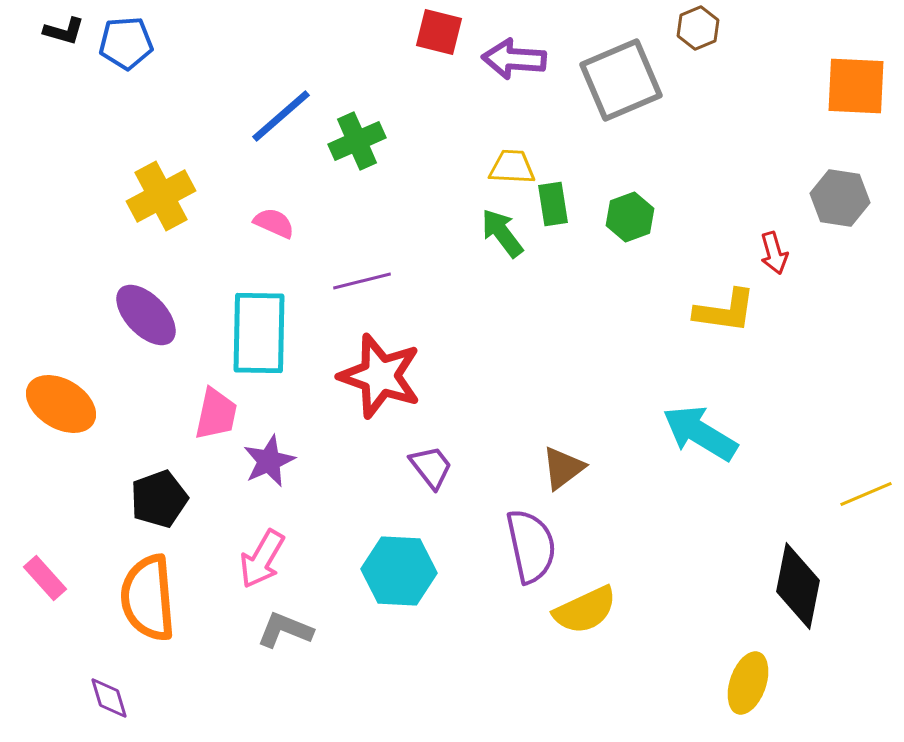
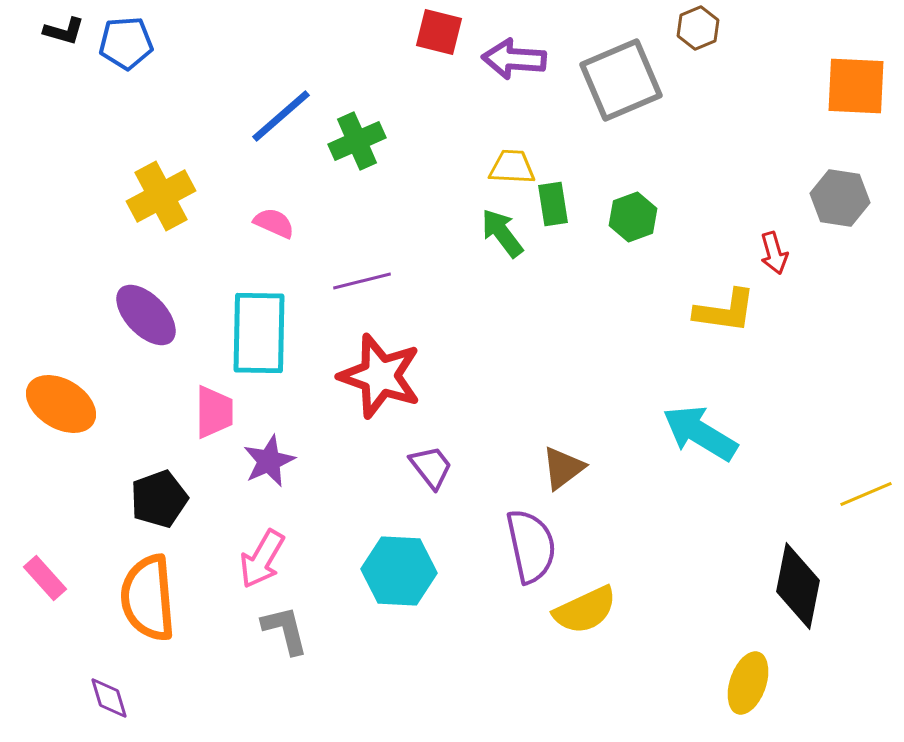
green hexagon: moved 3 px right
pink trapezoid: moved 2 px left, 2 px up; rotated 12 degrees counterclockwise
gray L-shape: rotated 54 degrees clockwise
